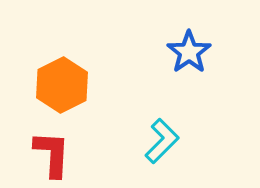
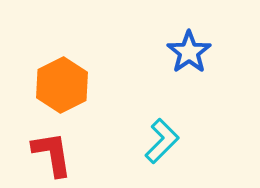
red L-shape: rotated 12 degrees counterclockwise
